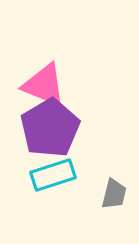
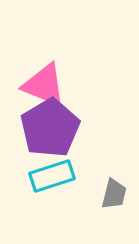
cyan rectangle: moved 1 px left, 1 px down
